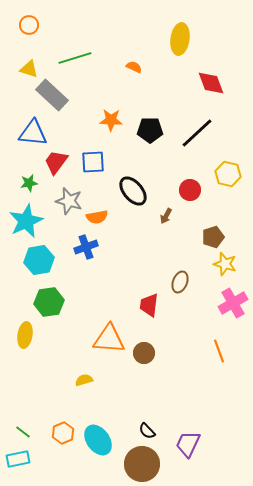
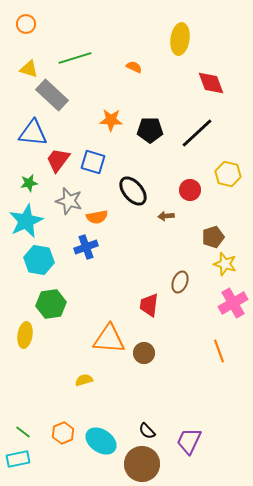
orange circle at (29, 25): moved 3 px left, 1 px up
red trapezoid at (56, 162): moved 2 px right, 2 px up
blue square at (93, 162): rotated 20 degrees clockwise
brown arrow at (166, 216): rotated 56 degrees clockwise
cyan hexagon at (39, 260): rotated 20 degrees clockwise
green hexagon at (49, 302): moved 2 px right, 2 px down
cyan ellipse at (98, 440): moved 3 px right, 1 px down; rotated 20 degrees counterclockwise
purple trapezoid at (188, 444): moved 1 px right, 3 px up
